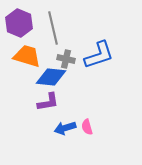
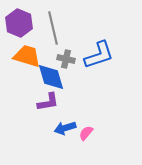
blue diamond: rotated 68 degrees clockwise
pink semicircle: moved 1 px left, 6 px down; rotated 56 degrees clockwise
